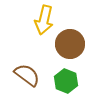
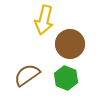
brown semicircle: rotated 72 degrees counterclockwise
green hexagon: moved 3 px up
